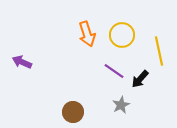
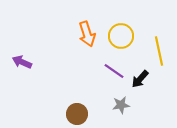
yellow circle: moved 1 px left, 1 px down
gray star: rotated 18 degrees clockwise
brown circle: moved 4 px right, 2 px down
